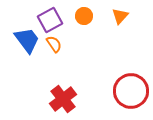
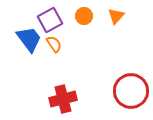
orange triangle: moved 4 px left
blue trapezoid: moved 2 px right, 1 px up
red cross: rotated 24 degrees clockwise
